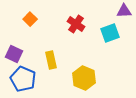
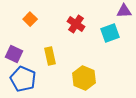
yellow rectangle: moved 1 px left, 4 px up
